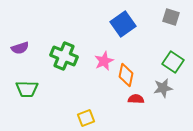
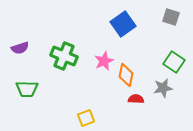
green square: moved 1 px right
